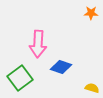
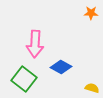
pink arrow: moved 3 px left
blue diamond: rotated 10 degrees clockwise
green square: moved 4 px right, 1 px down; rotated 15 degrees counterclockwise
